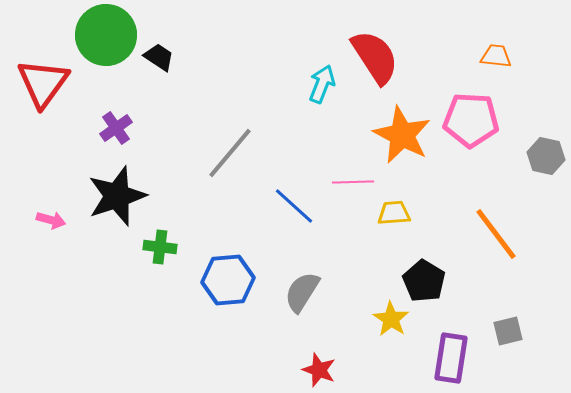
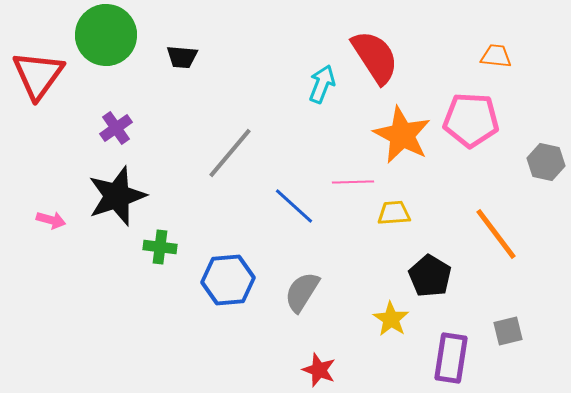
black trapezoid: moved 23 px right; rotated 152 degrees clockwise
red triangle: moved 5 px left, 8 px up
gray hexagon: moved 6 px down
black pentagon: moved 6 px right, 5 px up
